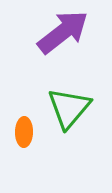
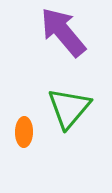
purple arrow: rotated 92 degrees counterclockwise
